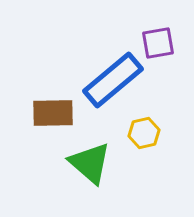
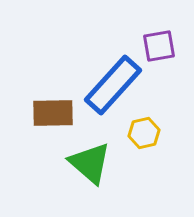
purple square: moved 1 px right, 3 px down
blue rectangle: moved 5 px down; rotated 8 degrees counterclockwise
